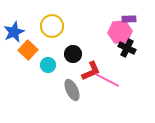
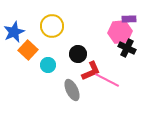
black circle: moved 5 px right
